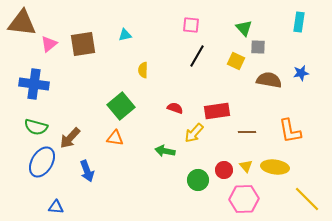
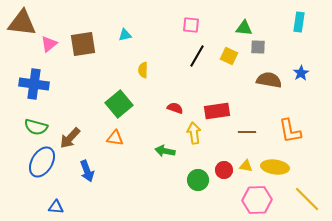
green triangle: rotated 42 degrees counterclockwise
yellow square: moved 7 px left, 5 px up
blue star: rotated 21 degrees counterclockwise
green square: moved 2 px left, 2 px up
yellow arrow: rotated 130 degrees clockwise
yellow triangle: rotated 40 degrees counterclockwise
pink hexagon: moved 13 px right, 1 px down
